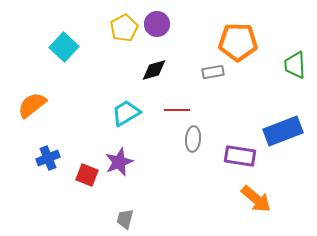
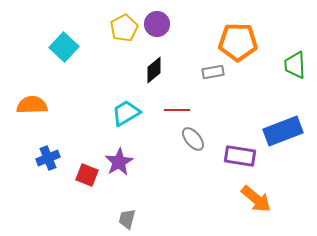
black diamond: rotated 24 degrees counterclockwise
orange semicircle: rotated 36 degrees clockwise
gray ellipse: rotated 45 degrees counterclockwise
purple star: rotated 8 degrees counterclockwise
gray trapezoid: moved 2 px right
